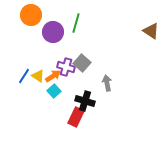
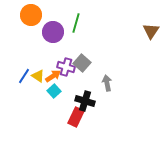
brown triangle: rotated 30 degrees clockwise
